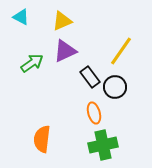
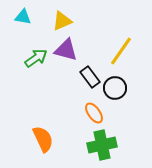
cyan triangle: moved 2 px right; rotated 18 degrees counterclockwise
purple triangle: moved 1 px right, 1 px up; rotated 40 degrees clockwise
green arrow: moved 4 px right, 5 px up
black circle: moved 1 px down
orange ellipse: rotated 20 degrees counterclockwise
orange semicircle: moved 1 px right; rotated 148 degrees clockwise
green cross: moved 1 px left
